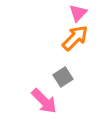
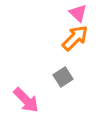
pink triangle: rotated 30 degrees counterclockwise
pink arrow: moved 18 px left, 1 px up
